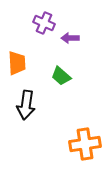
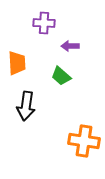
purple cross: rotated 20 degrees counterclockwise
purple arrow: moved 8 px down
black arrow: moved 1 px down
orange cross: moved 1 px left, 3 px up; rotated 16 degrees clockwise
